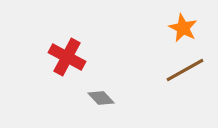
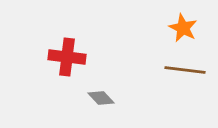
red cross: rotated 21 degrees counterclockwise
brown line: rotated 36 degrees clockwise
